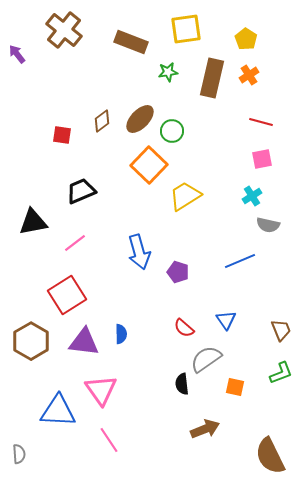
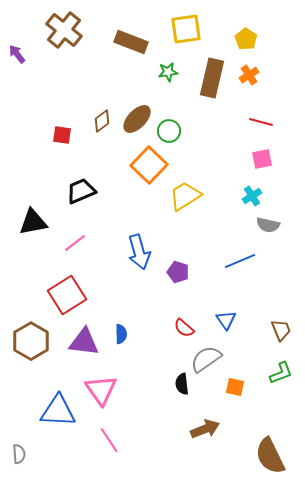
brown ellipse at (140, 119): moved 3 px left
green circle at (172, 131): moved 3 px left
